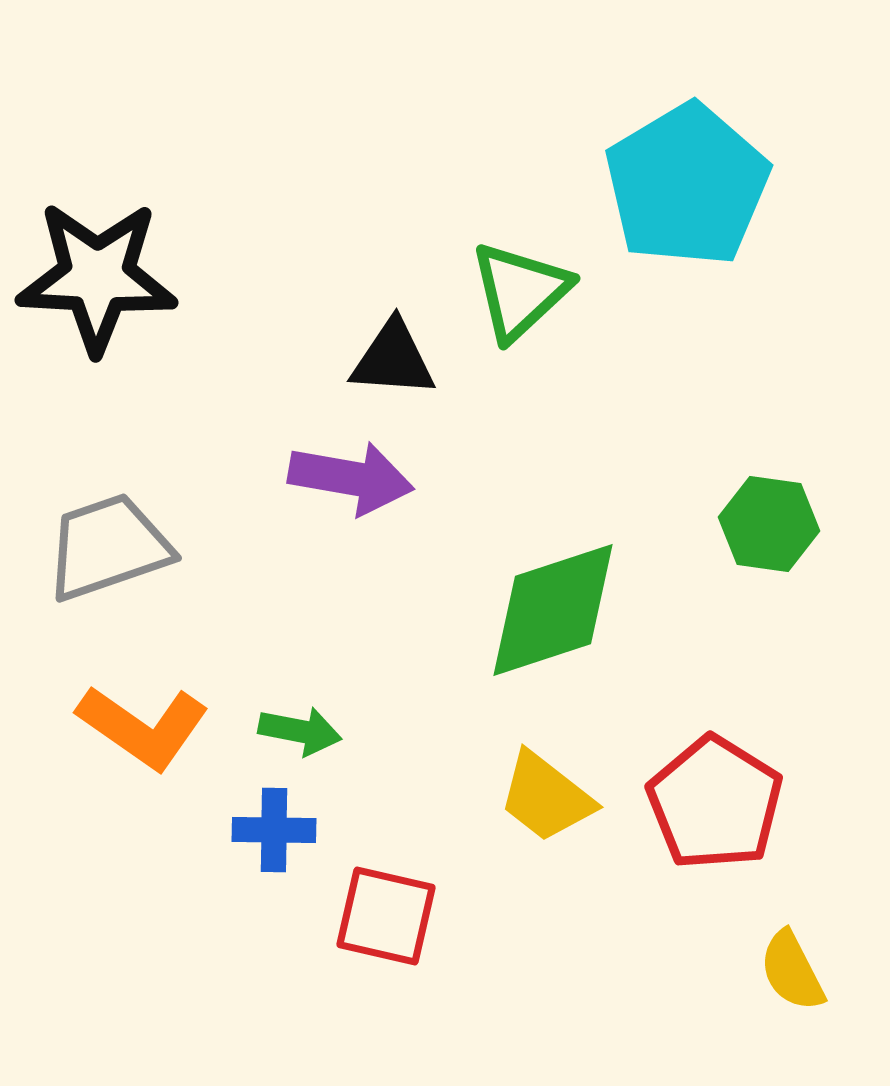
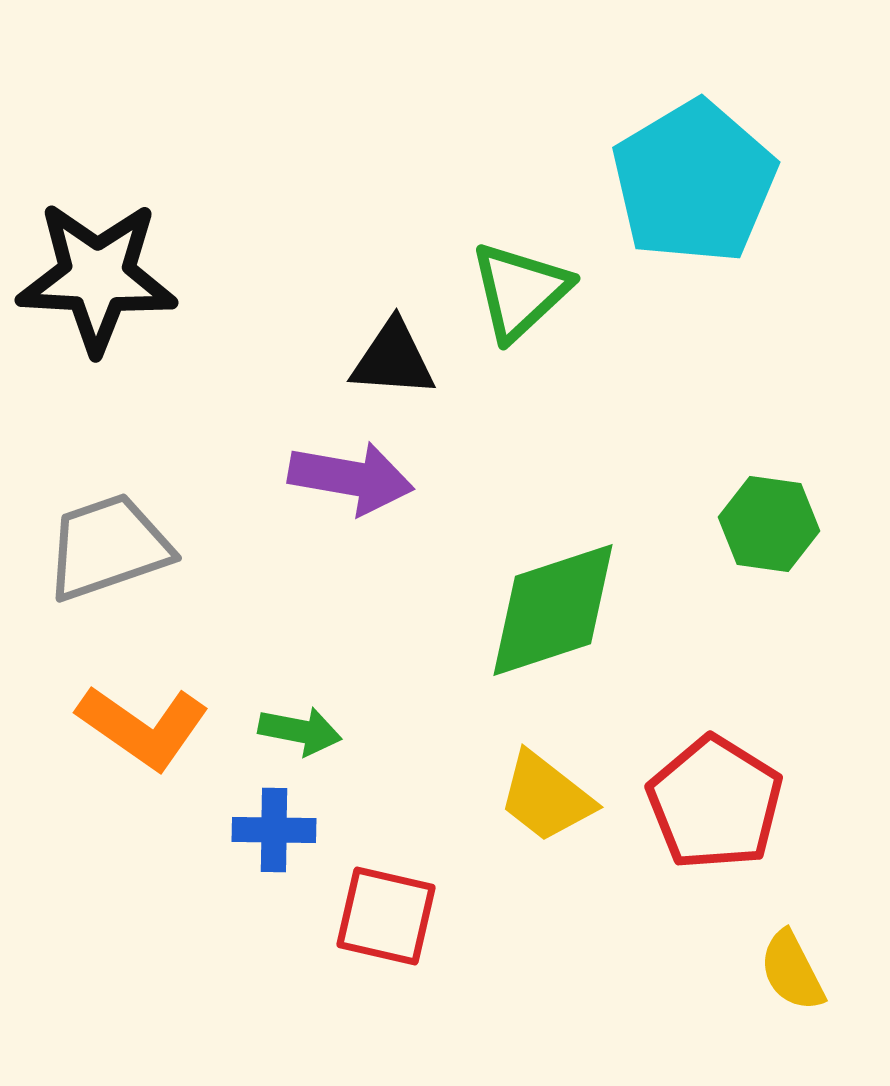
cyan pentagon: moved 7 px right, 3 px up
